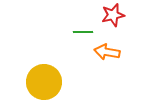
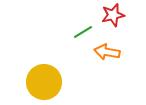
green line: rotated 30 degrees counterclockwise
